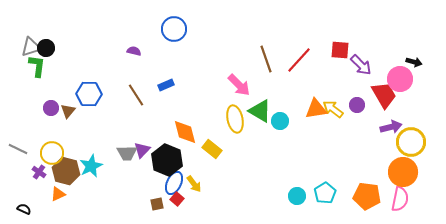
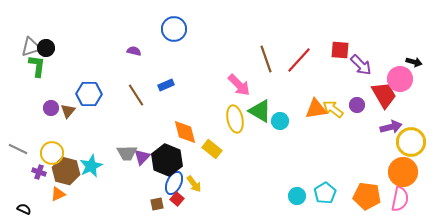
purple triangle at (142, 150): moved 7 px down
purple cross at (39, 172): rotated 16 degrees counterclockwise
